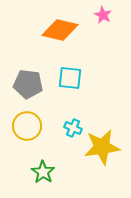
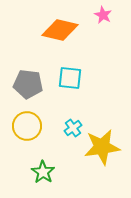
cyan cross: rotated 30 degrees clockwise
